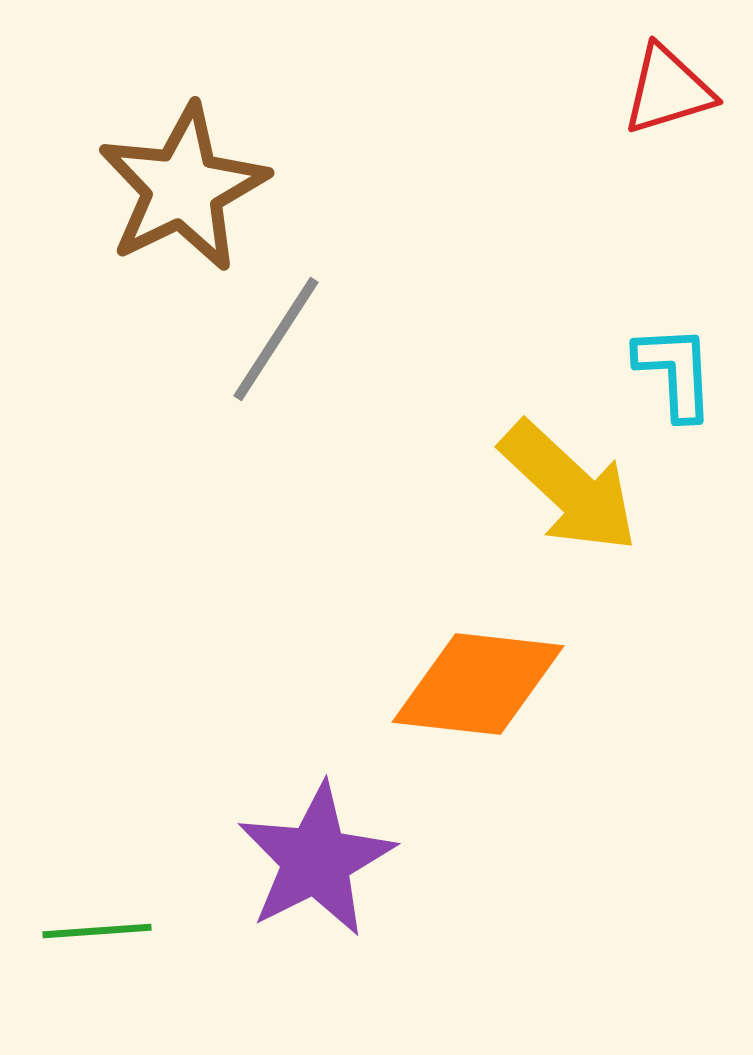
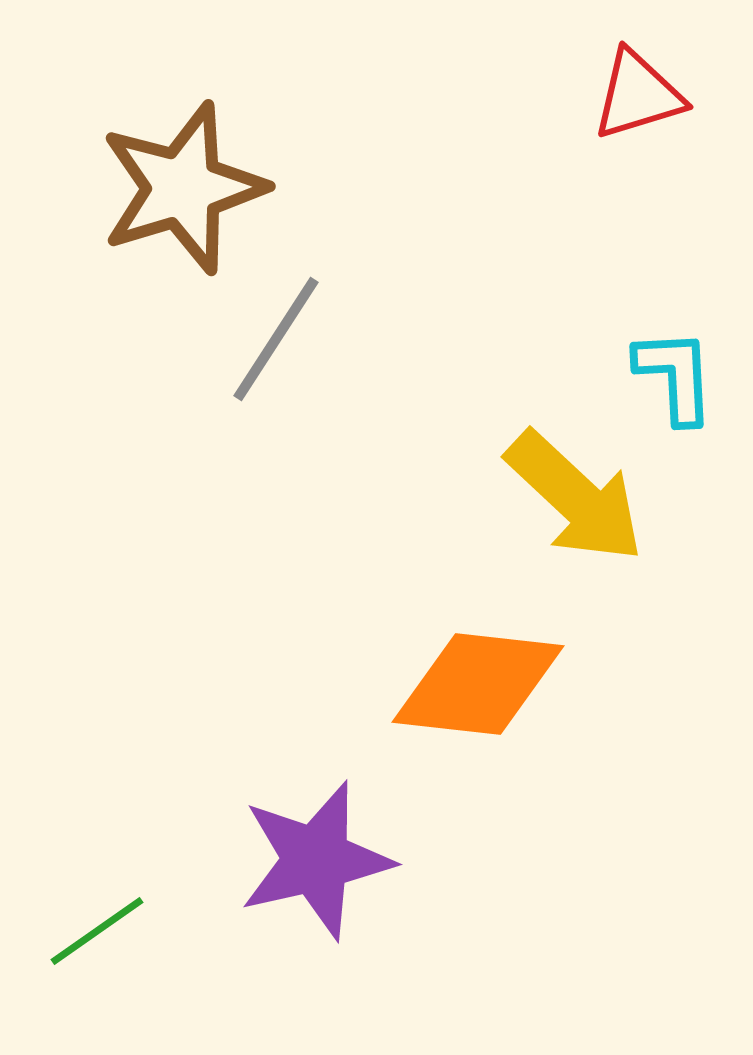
red triangle: moved 30 px left, 5 px down
brown star: rotated 9 degrees clockwise
cyan L-shape: moved 4 px down
yellow arrow: moved 6 px right, 10 px down
purple star: rotated 14 degrees clockwise
green line: rotated 31 degrees counterclockwise
